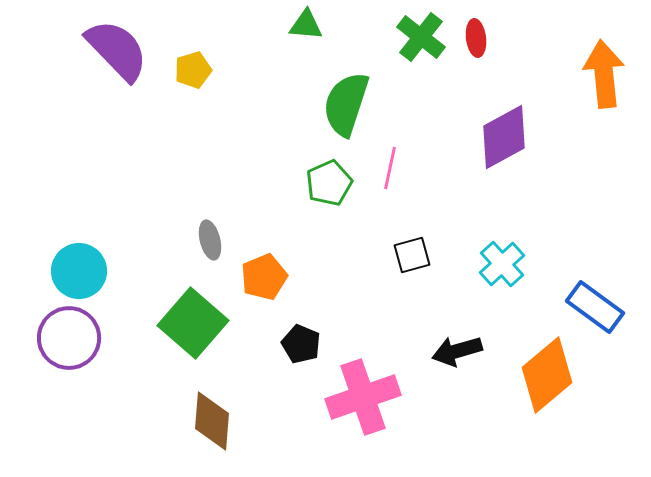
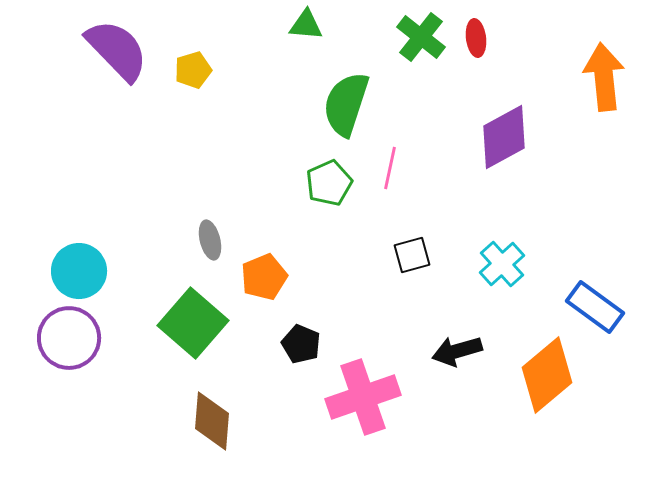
orange arrow: moved 3 px down
